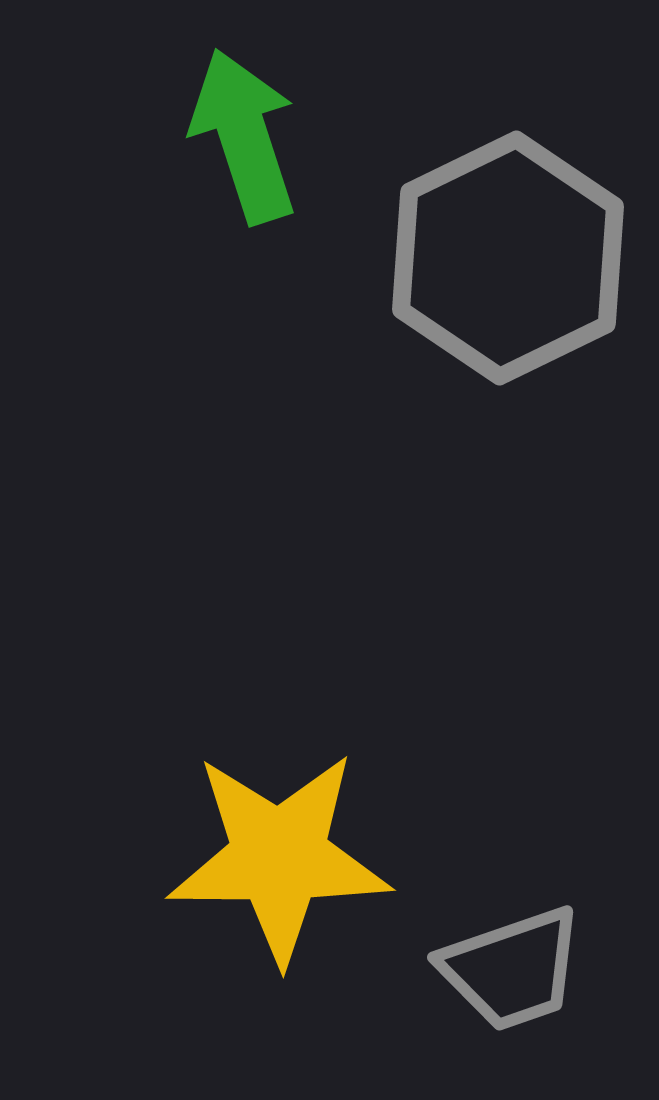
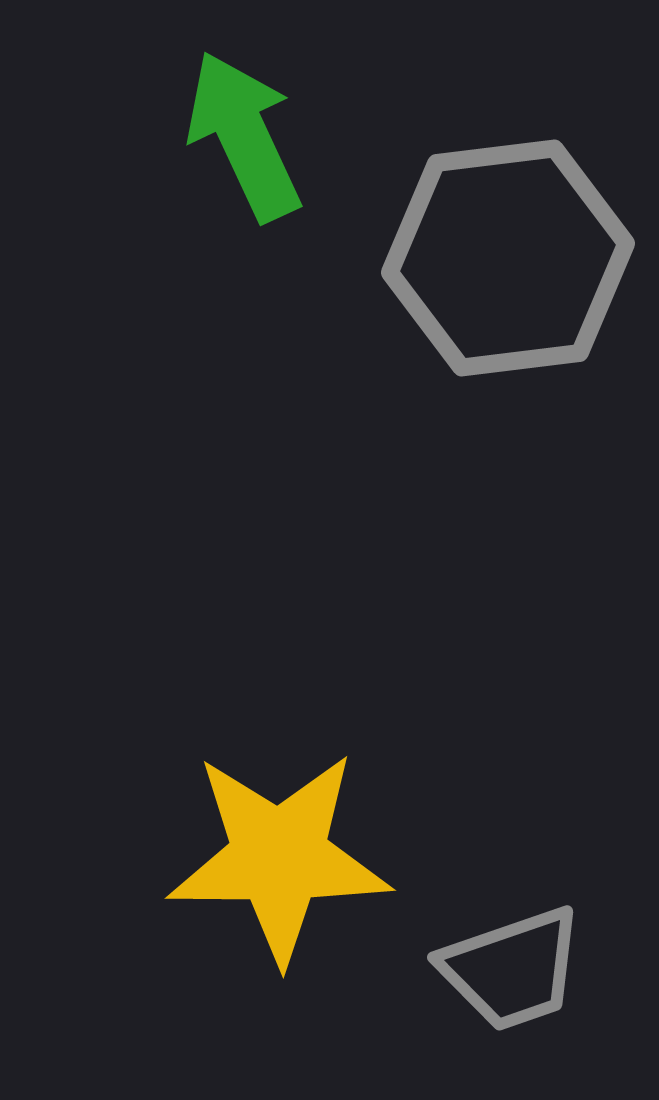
green arrow: rotated 7 degrees counterclockwise
gray hexagon: rotated 19 degrees clockwise
